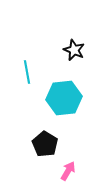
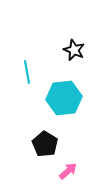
pink arrow: rotated 18 degrees clockwise
